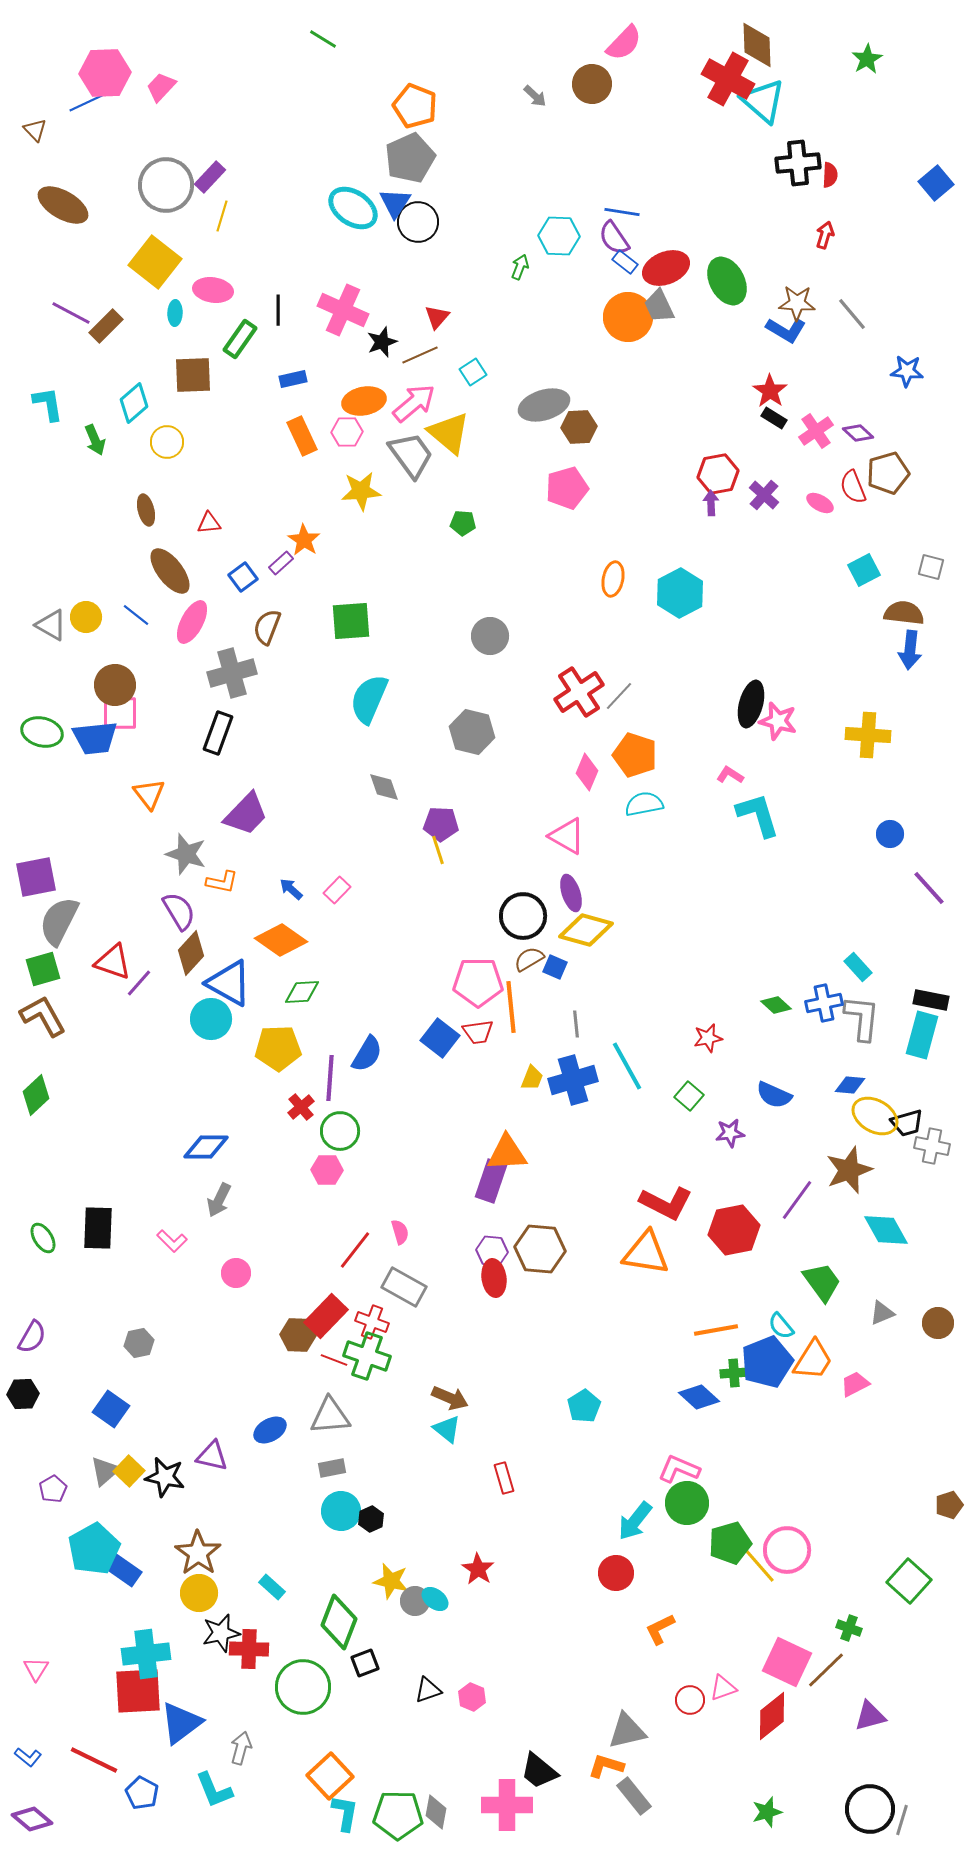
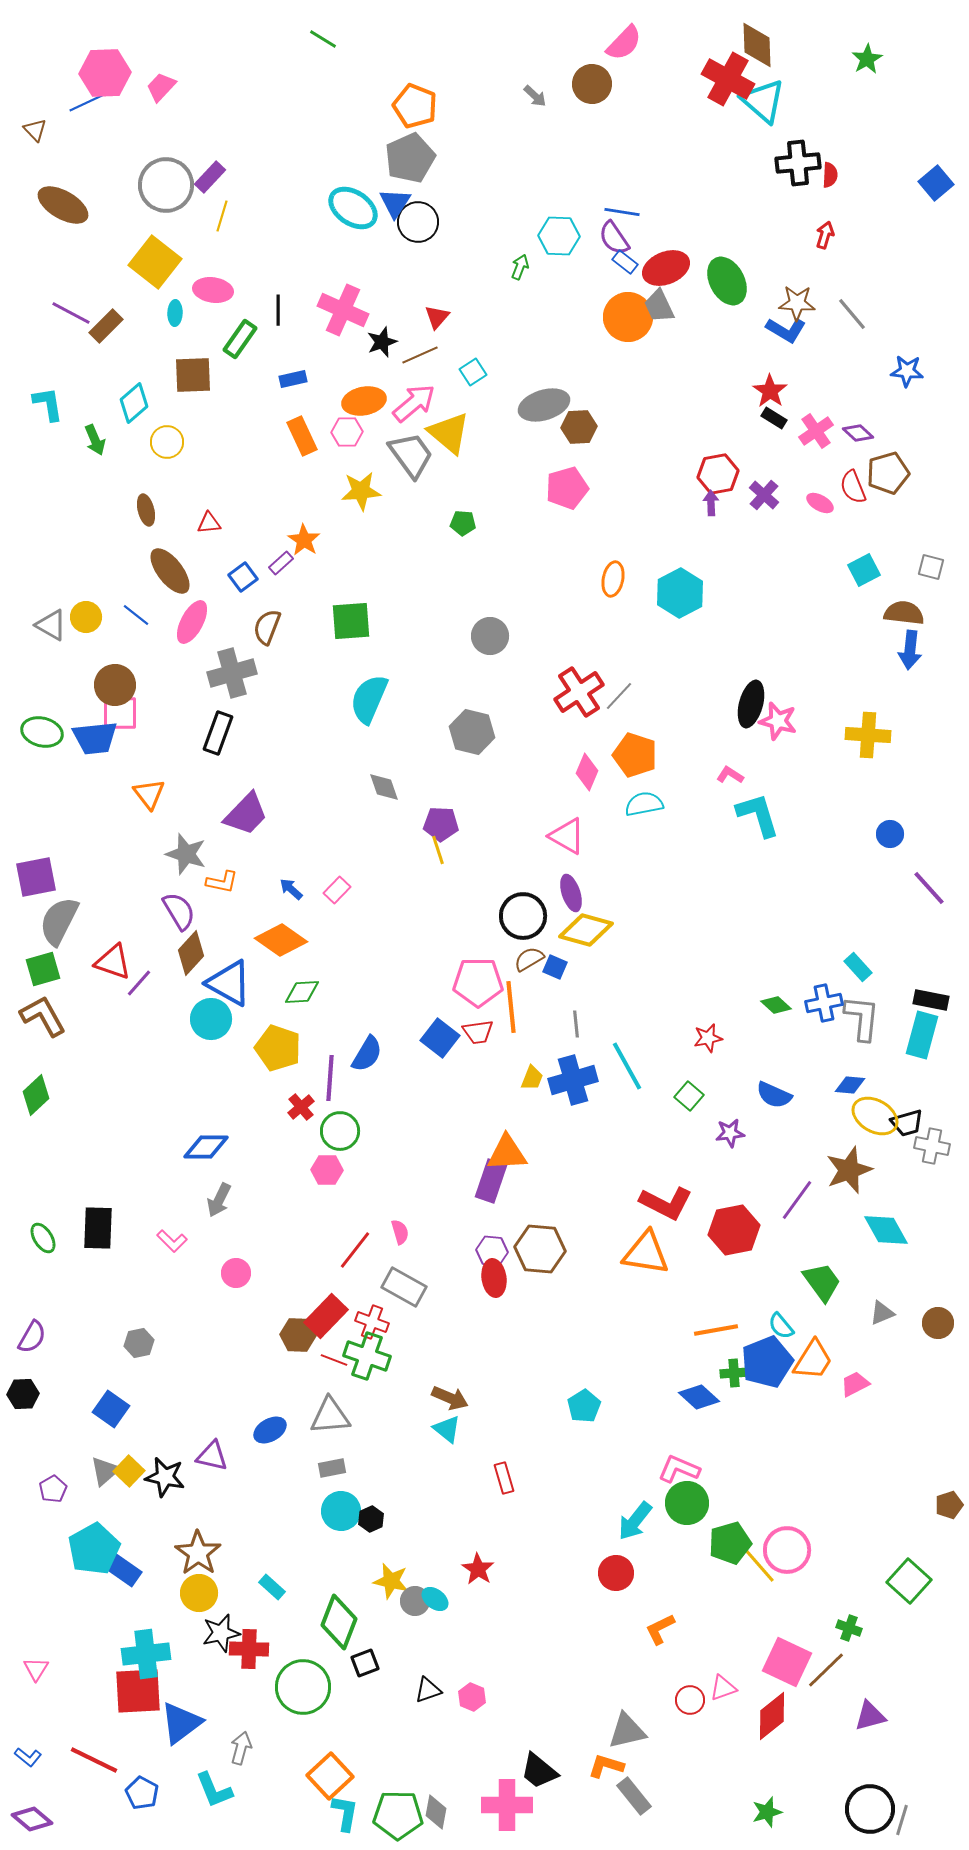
yellow pentagon at (278, 1048): rotated 21 degrees clockwise
